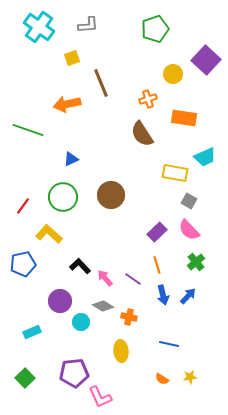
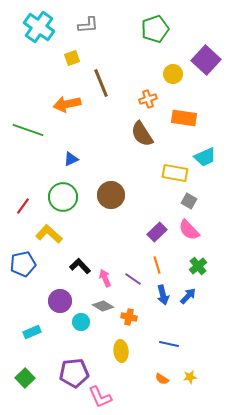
green cross at (196, 262): moved 2 px right, 4 px down
pink arrow at (105, 278): rotated 18 degrees clockwise
